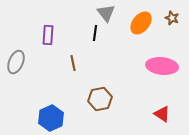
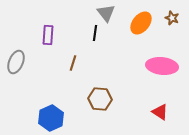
brown line: rotated 28 degrees clockwise
brown hexagon: rotated 15 degrees clockwise
red triangle: moved 2 px left, 2 px up
